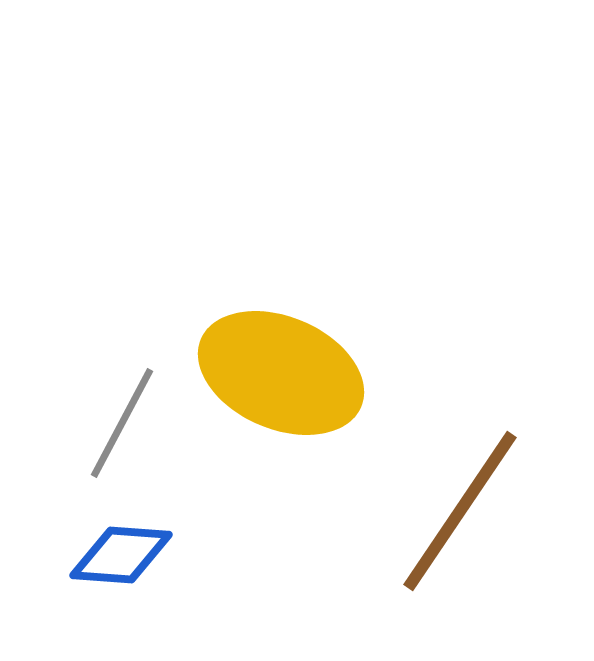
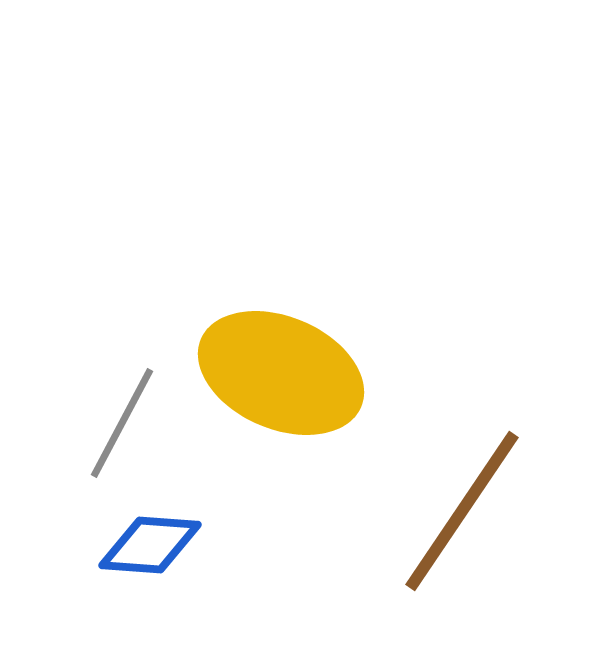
brown line: moved 2 px right
blue diamond: moved 29 px right, 10 px up
